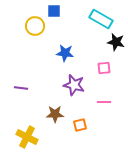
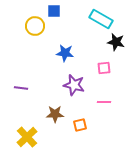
yellow cross: rotated 20 degrees clockwise
